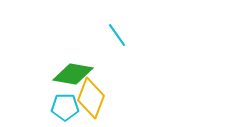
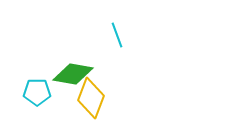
cyan line: rotated 15 degrees clockwise
cyan pentagon: moved 28 px left, 15 px up
